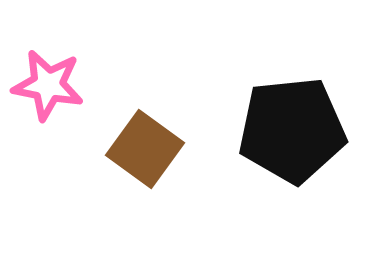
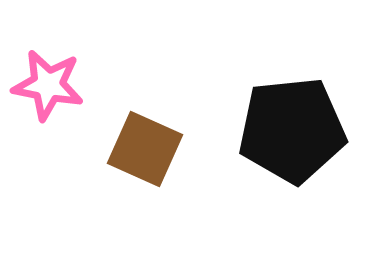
brown square: rotated 12 degrees counterclockwise
